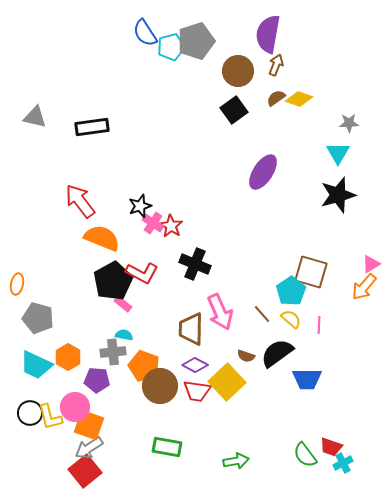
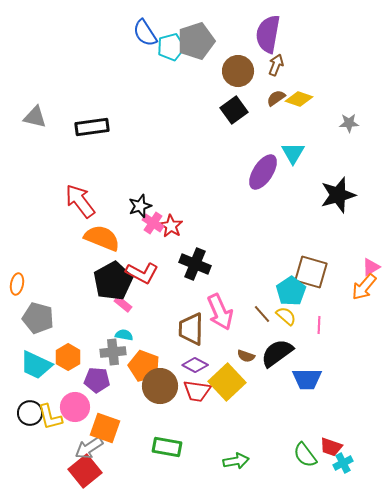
cyan triangle at (338, 153): moved 45 px left
pink triangle at (371, 264): moved 3 px down
yellow semicircle at (291, 319): moved 5 px left, 3 px up
orange square at (89, 425): moved 16 px right, 3 px down
